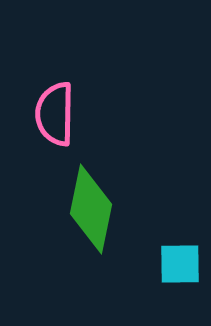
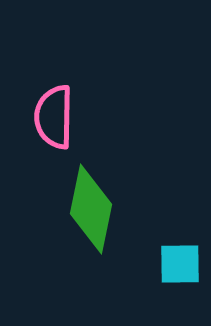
pink semicircle: moved 1 px left, 3 px down
